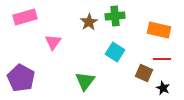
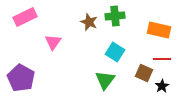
pink rectangle: rotated 10 degrees counterclockwise
brown star: rotated 18 degrees counterclockwise
green triangle: moved 20 px right, 1 px up
black star: moved 1 px left, 2 px up; rotated 16 degrees clockwise
